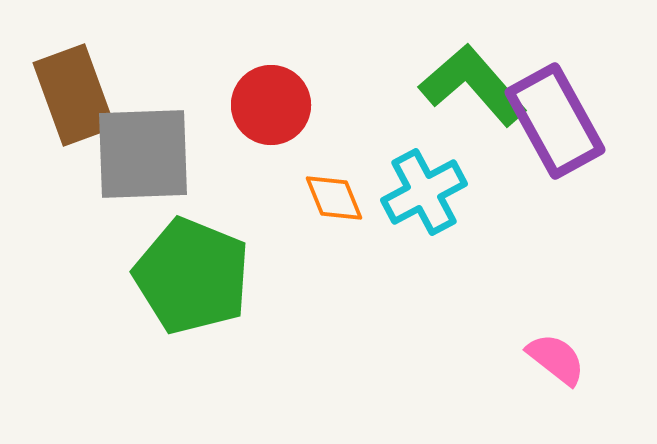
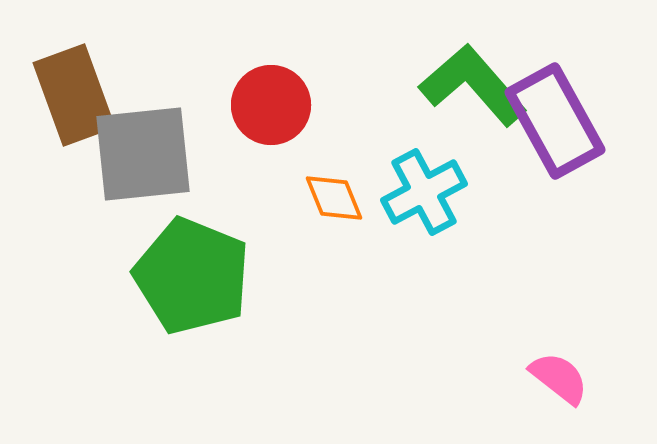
gray square: rotated 4 degrees counterclockwise
pink semicircle: moved 3 px right, 19 px down
